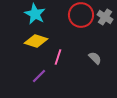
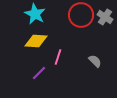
yellow diamond: rotated 15 degrees counterclockwise
gray semicircle: moved 3 px down
purple line: moved 3 px up
